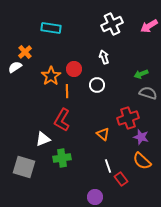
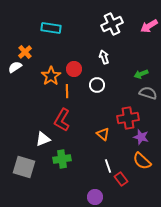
red cross: rotated 10 degrees clockwise
green cross: moved 1 px down
